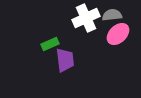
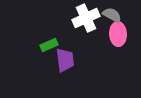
gray semicircle: rotated 36 degrees clockwise
pink ellipse: rotated 50 degrees counterclockwise
green rectangle: moved 1 px left, 1 px down
